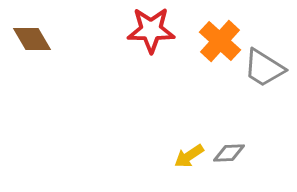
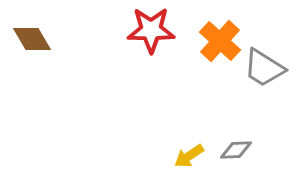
gray diamond: moved 7 px right, 3 px up
